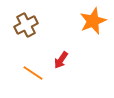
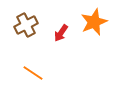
orange star: moved 1 px right, 1 px down
red arrow: moved 27 px up
